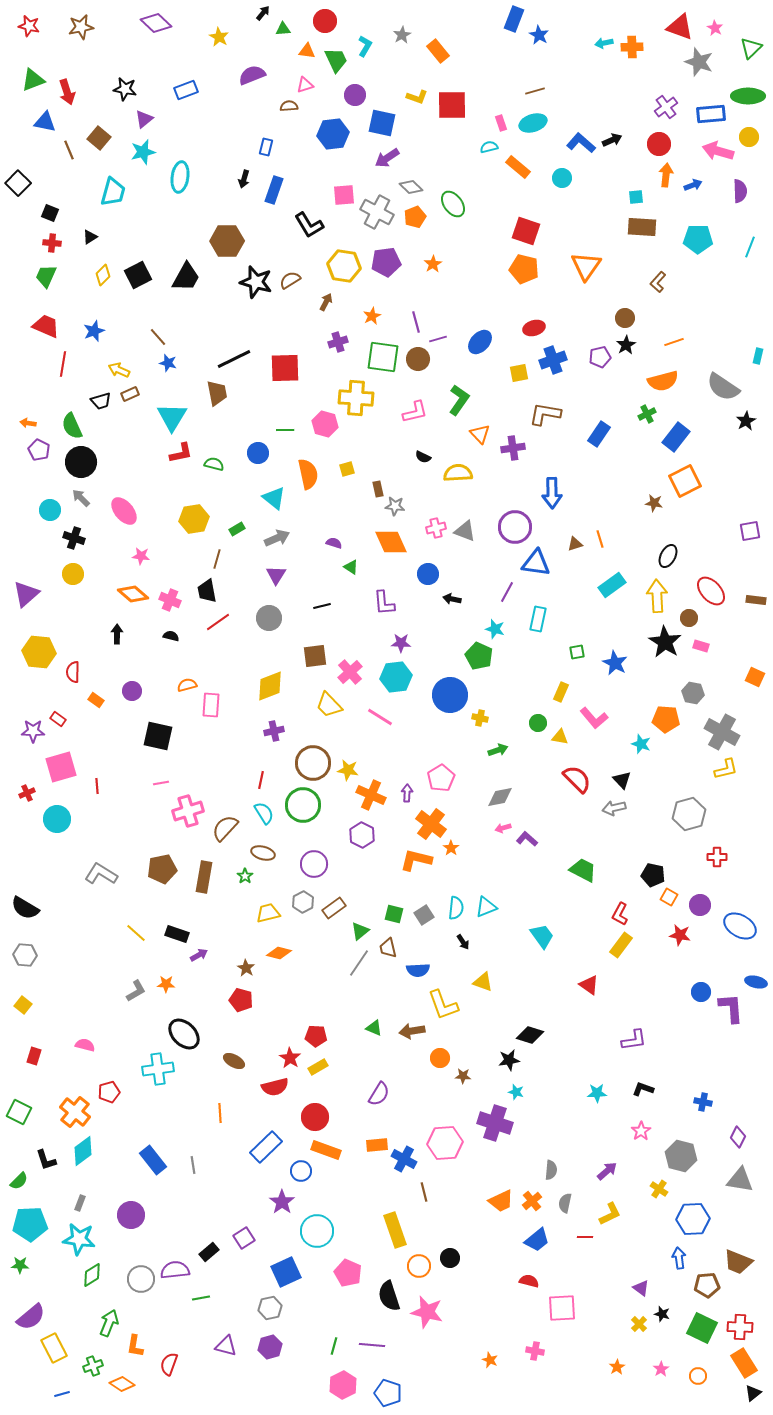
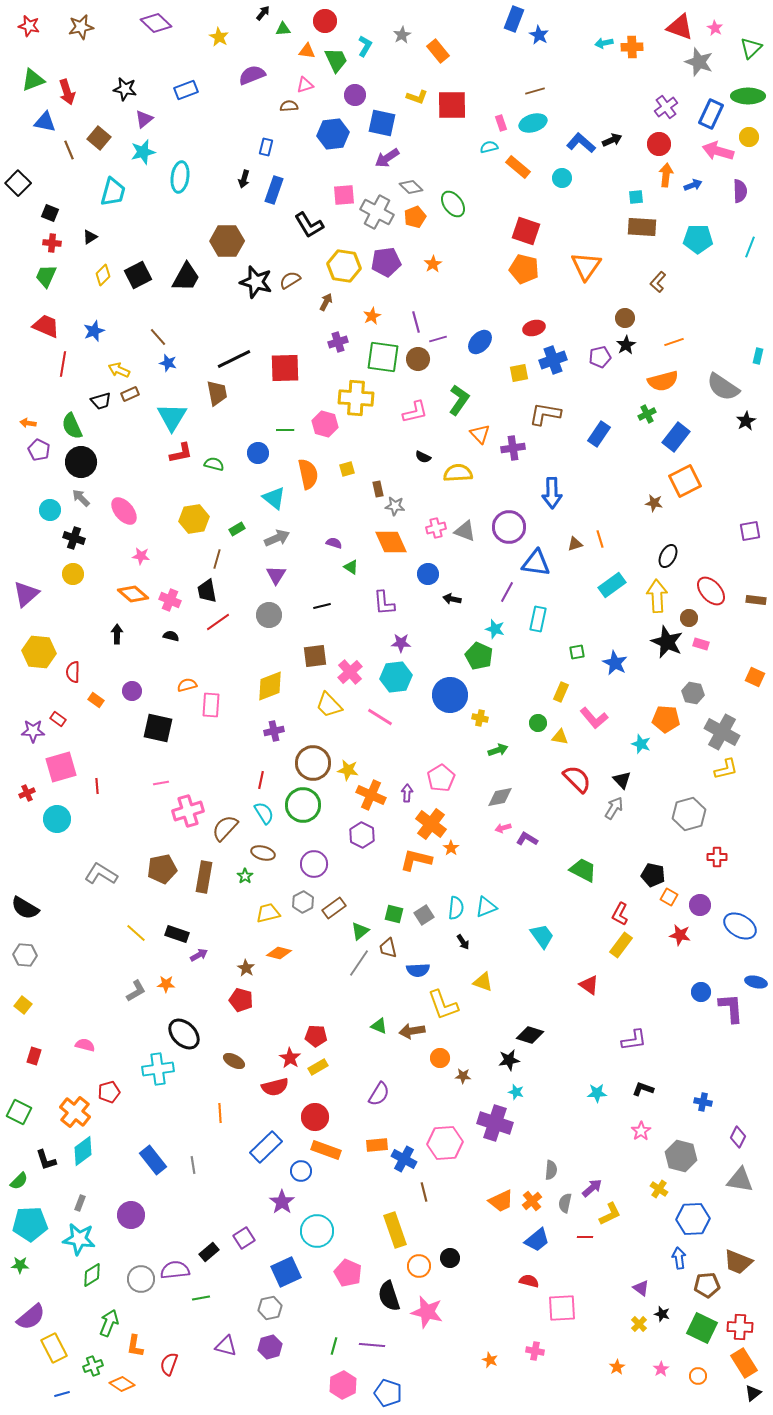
blue rectangle at (711, 114): rotated 60 degrees counterclockwise
purple circle at (515, 527): moved 6 px left
gray circle at (269, 618): moved 3 px up
black star at (665, 642): moved 2 px right; rotated 8 degrees counterclockwise
pink rectangle at (701, 646): moved 2 px up
black square at (158, 736): moved 8 px up
gray arrow at (614, 808): rotated 135 degrees clockwise
purple L-shape at (527, 839): rotated 10 degrees counterclockwise
green triangle at (374, 1028): moved 5 px right, 2 px up
purple arrow at (607, 1171): moved 15 px left, 17 px down
